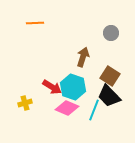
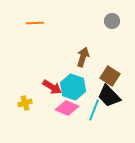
gray circle: moved 1 px right, 12 px up
